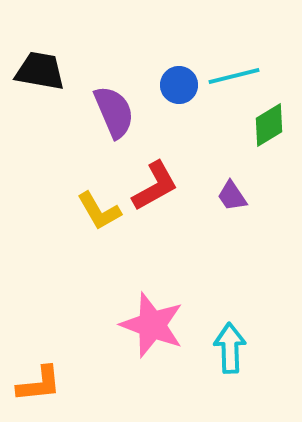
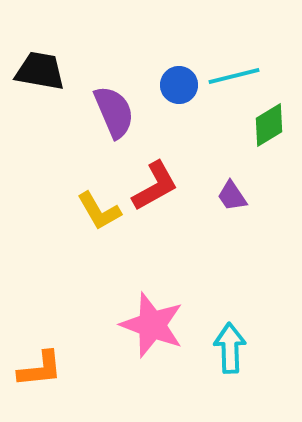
orange L-shape: moved 1 px right, 15 px up
